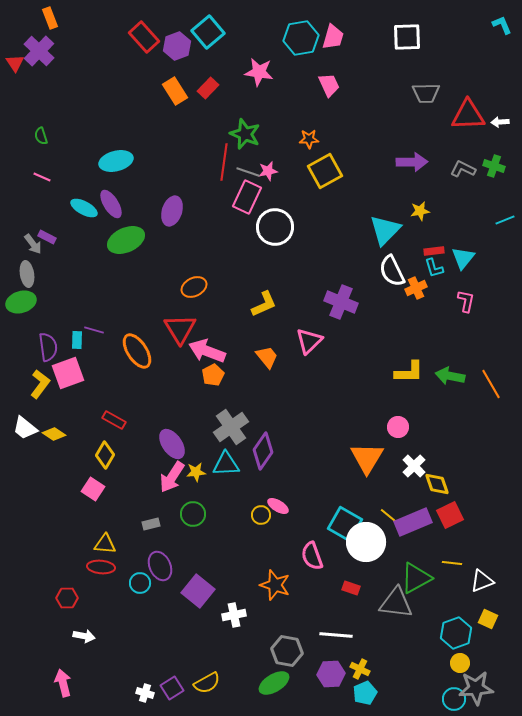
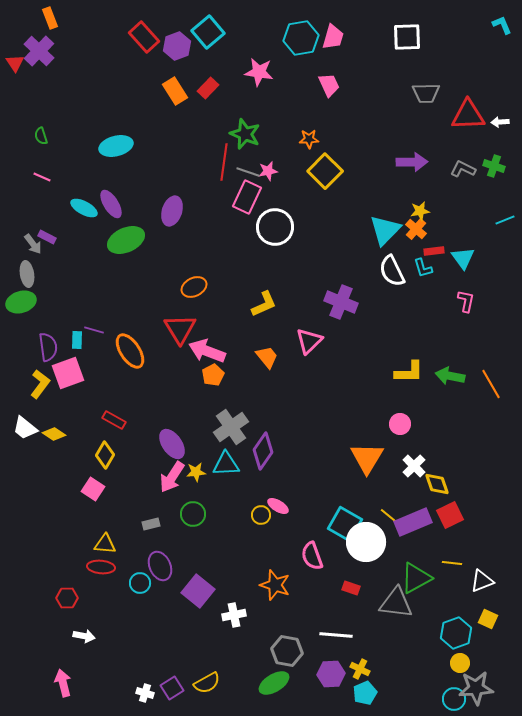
cyan ellipse at (116, 161): moved 15 px up
yellow square at (325, 171): rotated 16 degrees counterclockwise
cyan triangle at (463, 258): rotated 15 degrees counterclockwise
cyan L-shape at (434, 268): moved 11 px left
orange cross at (416, 288): moved 59 px up; rotated 25 degrees counterclockwise
orange ellipse at (137, 351): moved 7 px left
pink circle at (398, 427): moved 2 px right, 3 px up
